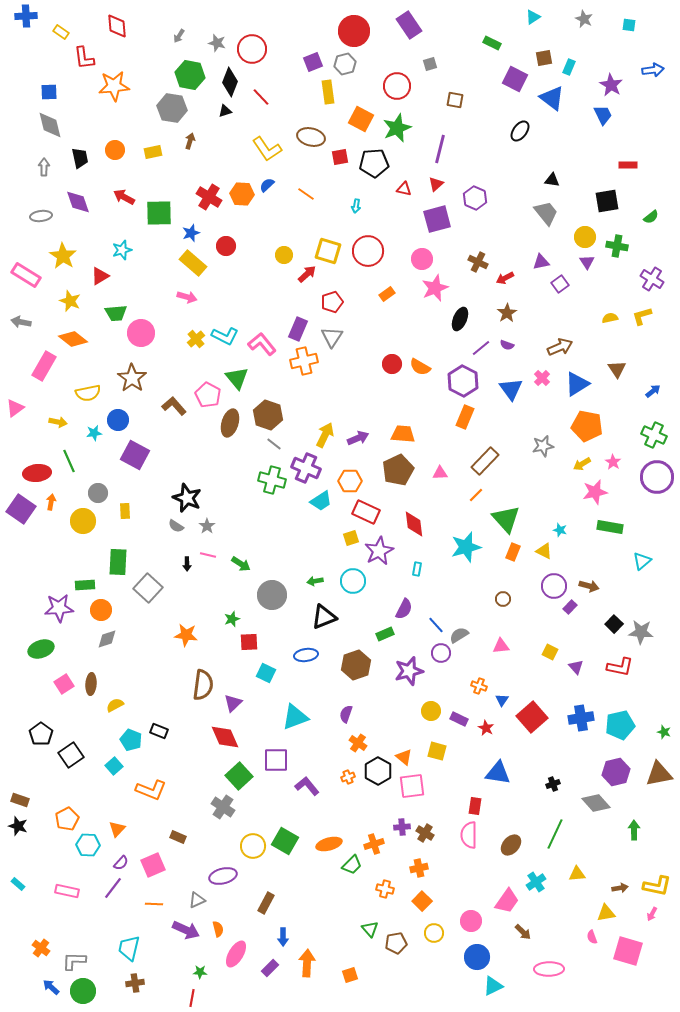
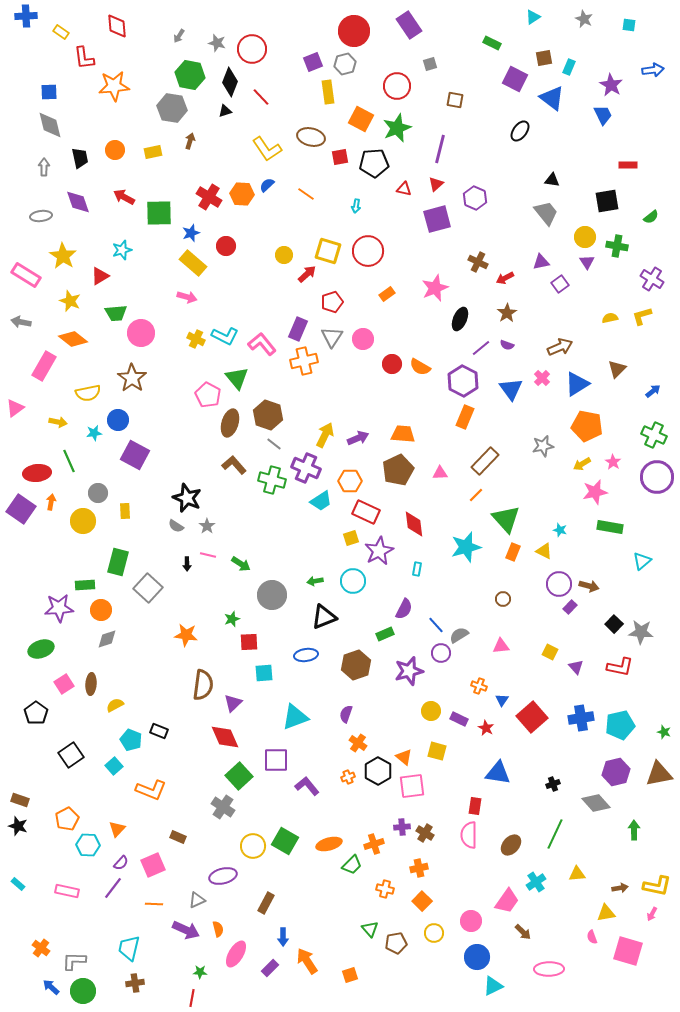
pink circle at (422, 259): moved 59 px left, 80 px down
yellow cross at (196, 339): rotated 24 degrees counterclockwise
brown triangle at (617, 369): rotated 18 degrees clockwise
brown L-shape at (174, 406): moved 60 px right, 59 px down
green rectangle at (118, 562): rotated 12 degrees clockwise
purple circle at (554, 586): moved 5 px right, 2 px up
cyan square at (266, 673): moved 2 px left; rotated 30 degrees counterclockwise
black pentagon at (41, 734): moved 5 px left, 21 px up
orange arrow at (307, 963): moved 2 px up; rotated 36 degrees counterclockwise
